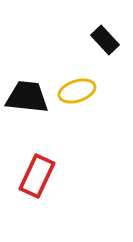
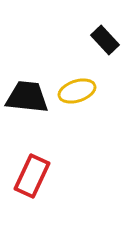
red rectangle: moved 5 px left
